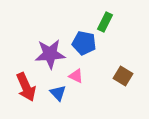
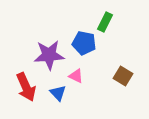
purple star: moved 1 px left, 1 px down
